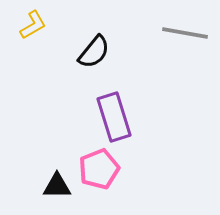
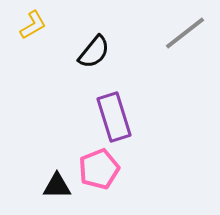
gray line: rotated 48 degrees counterclockwise
